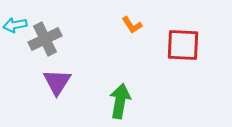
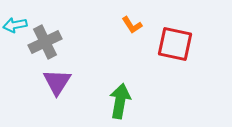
gray cross: moved 3 px down
red square: moved 8 px left, 1 px up; rotated 9 degrees clockwise
